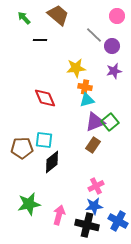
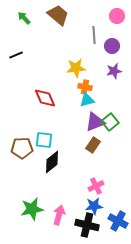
gray line: rotated 42 degrees clockwise
black line: moved 24 px left, 15 px down; rotated 24 degrees counterclockwise
green star: moved 3 px right, 5 px down
